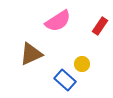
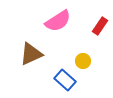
yellow circle: moved 1 px right, 3 px up
